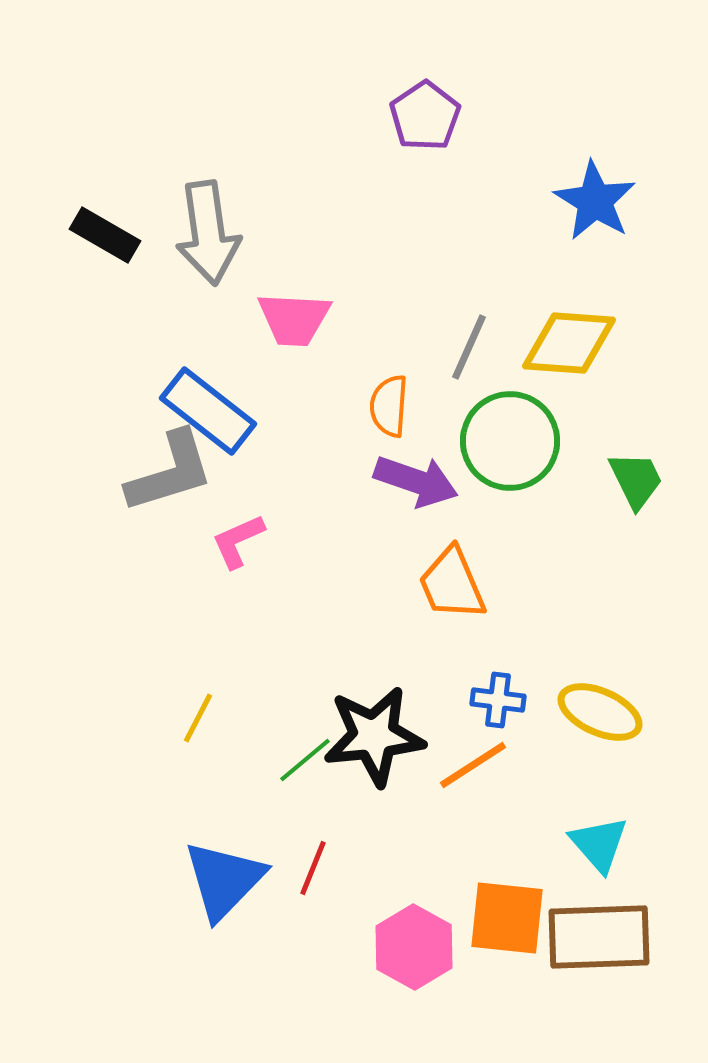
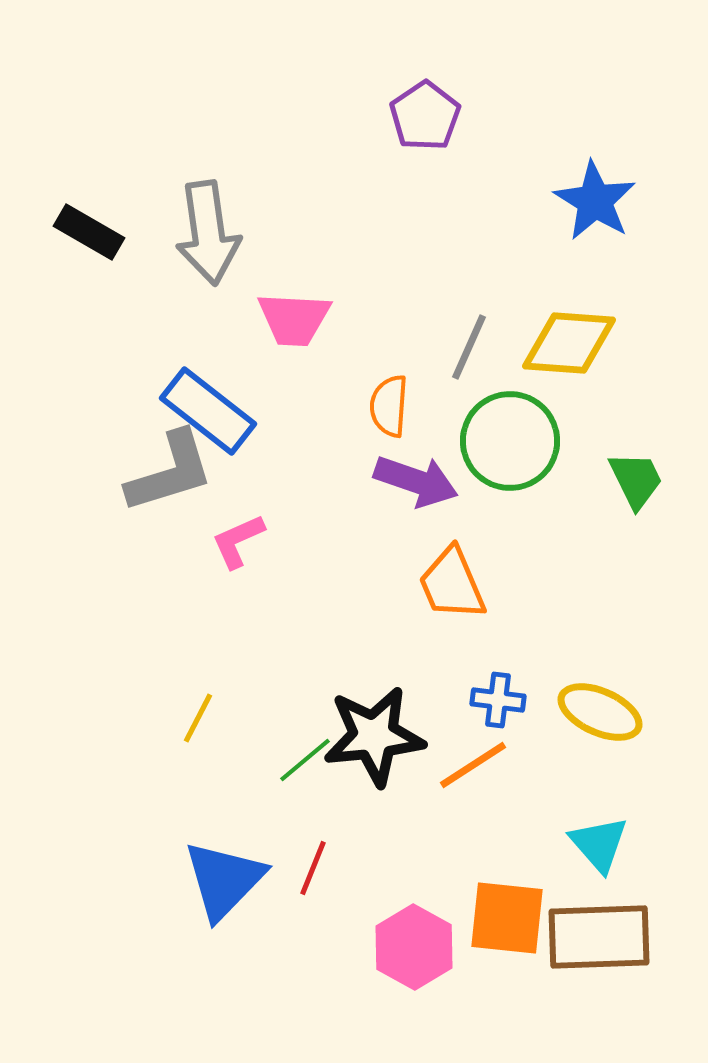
black rectangle: moved 16 px left, 3 px up
